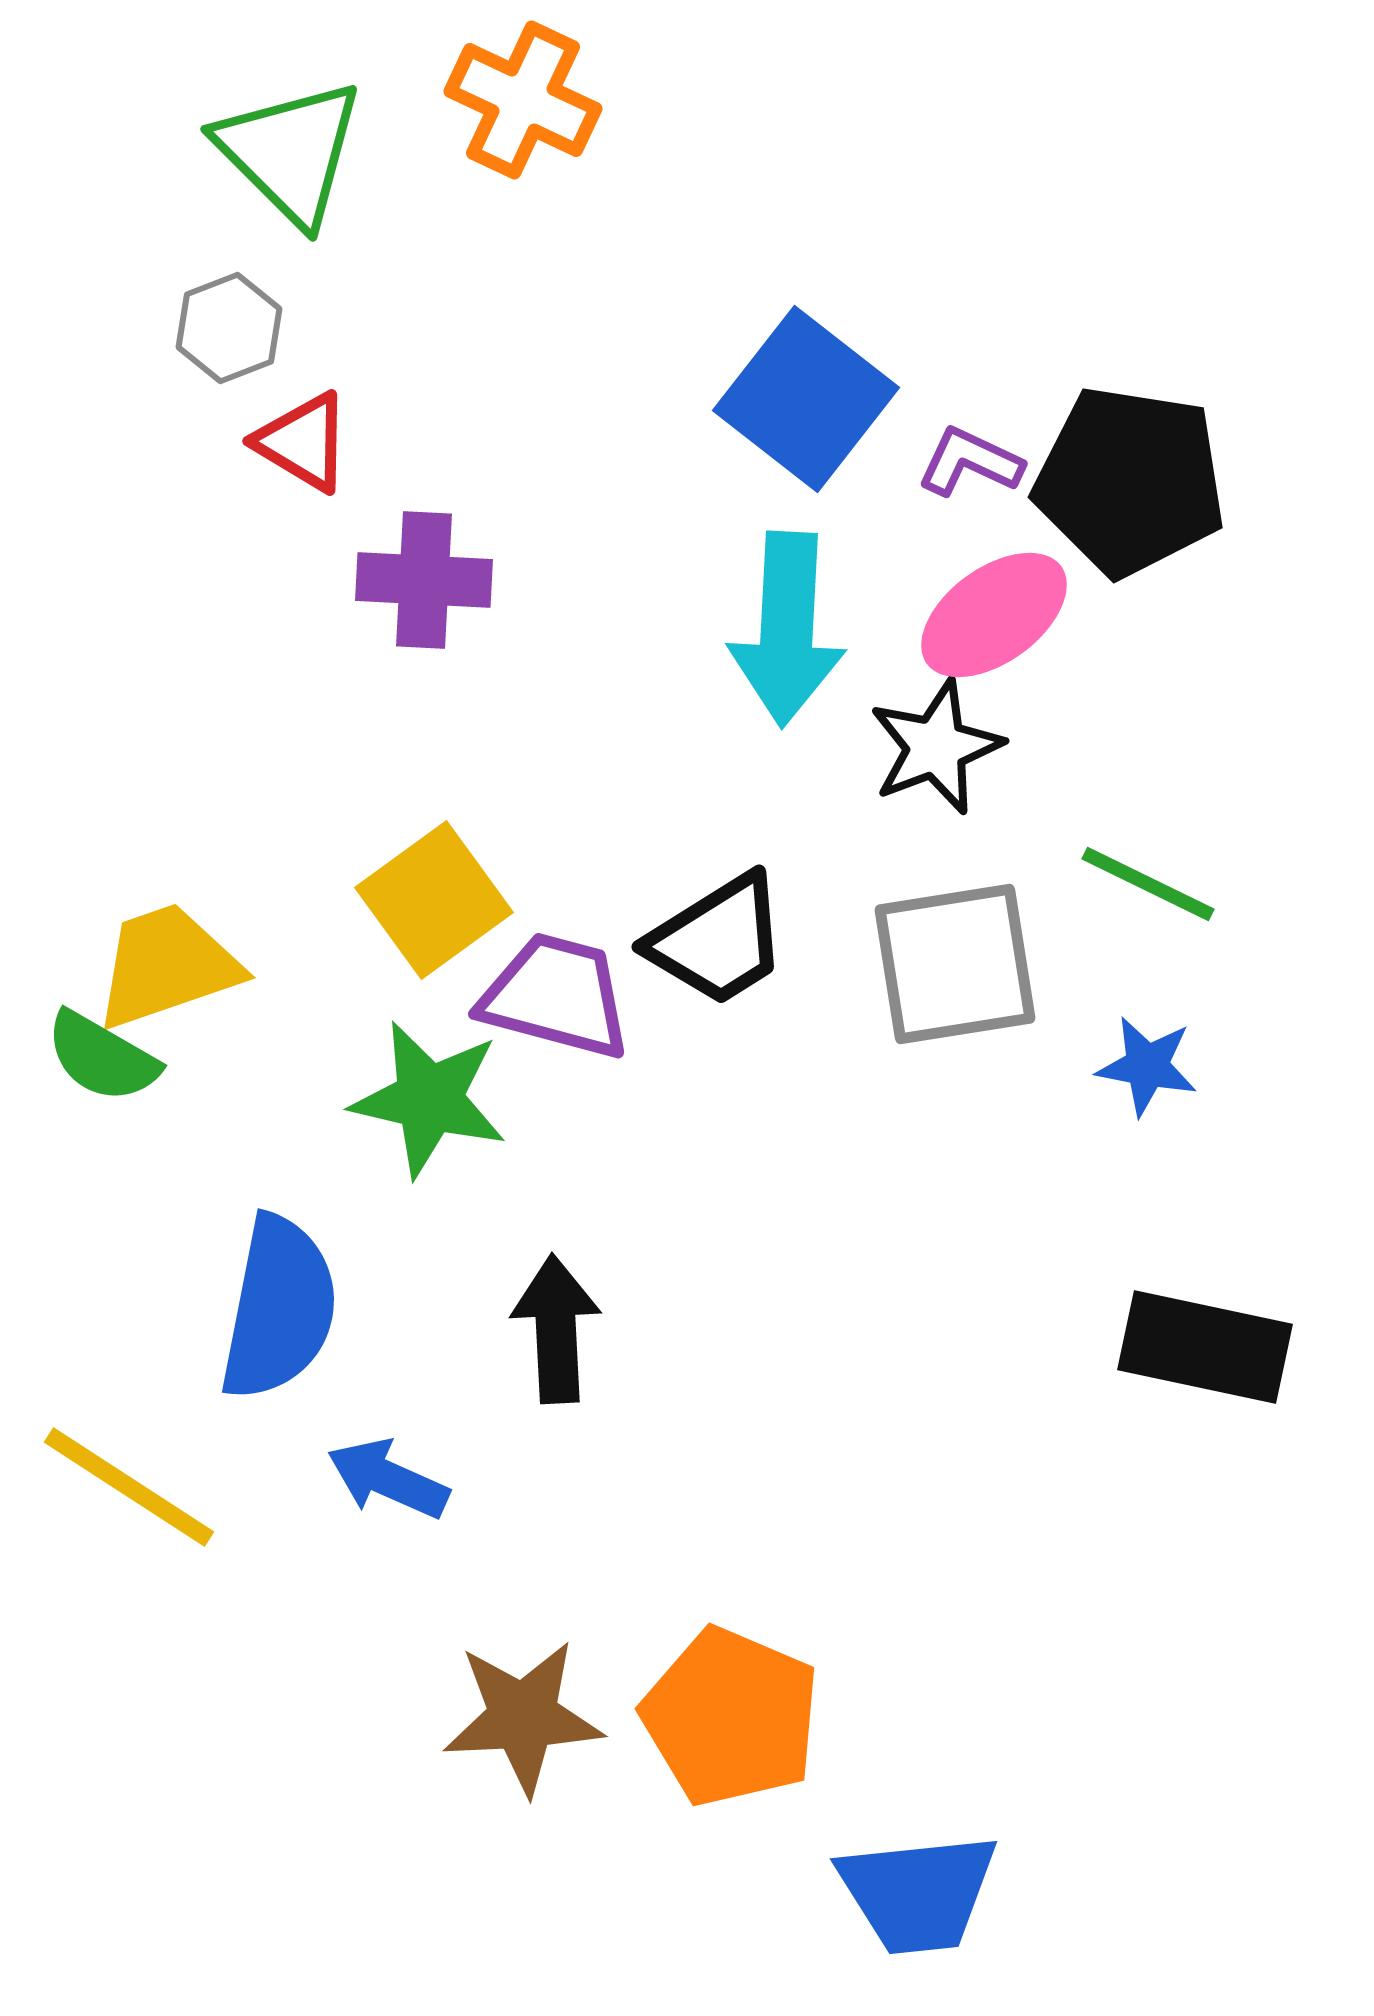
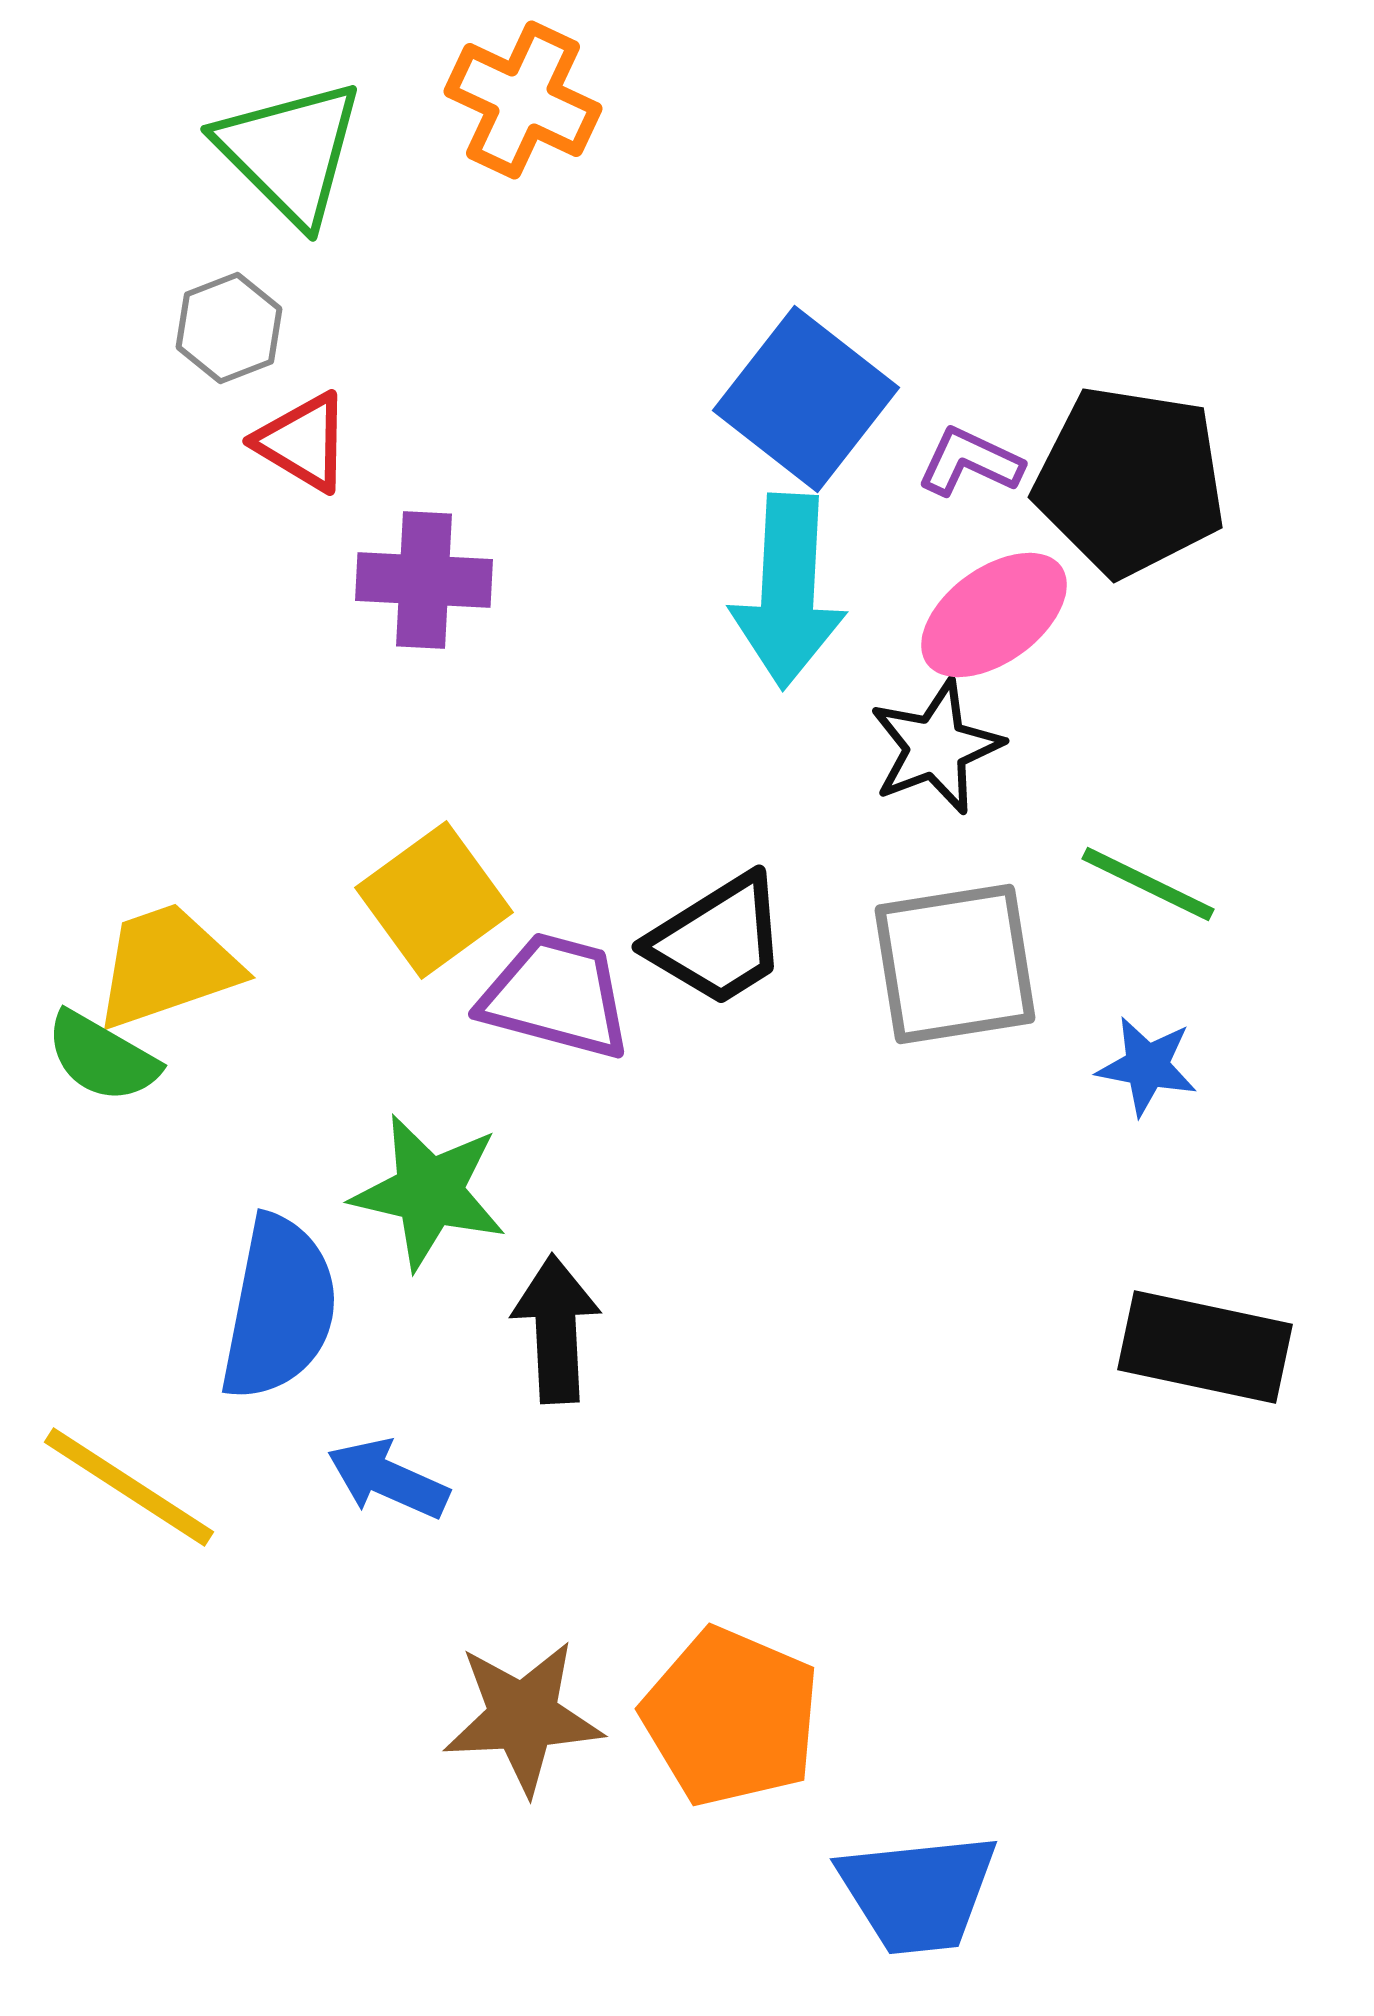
cyan arrow: moved 1 px right, 38 px up
green star: moved 93 px down
